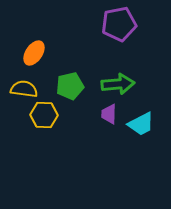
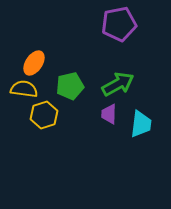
orange ellipse: moved 10 px down
green arrow: rotated 24 degrees counterclockwise
yellow hexagon: rotated 20 degrees counterclockwise
cyan trapezoid: rotated 56 degrees counterclockwise
